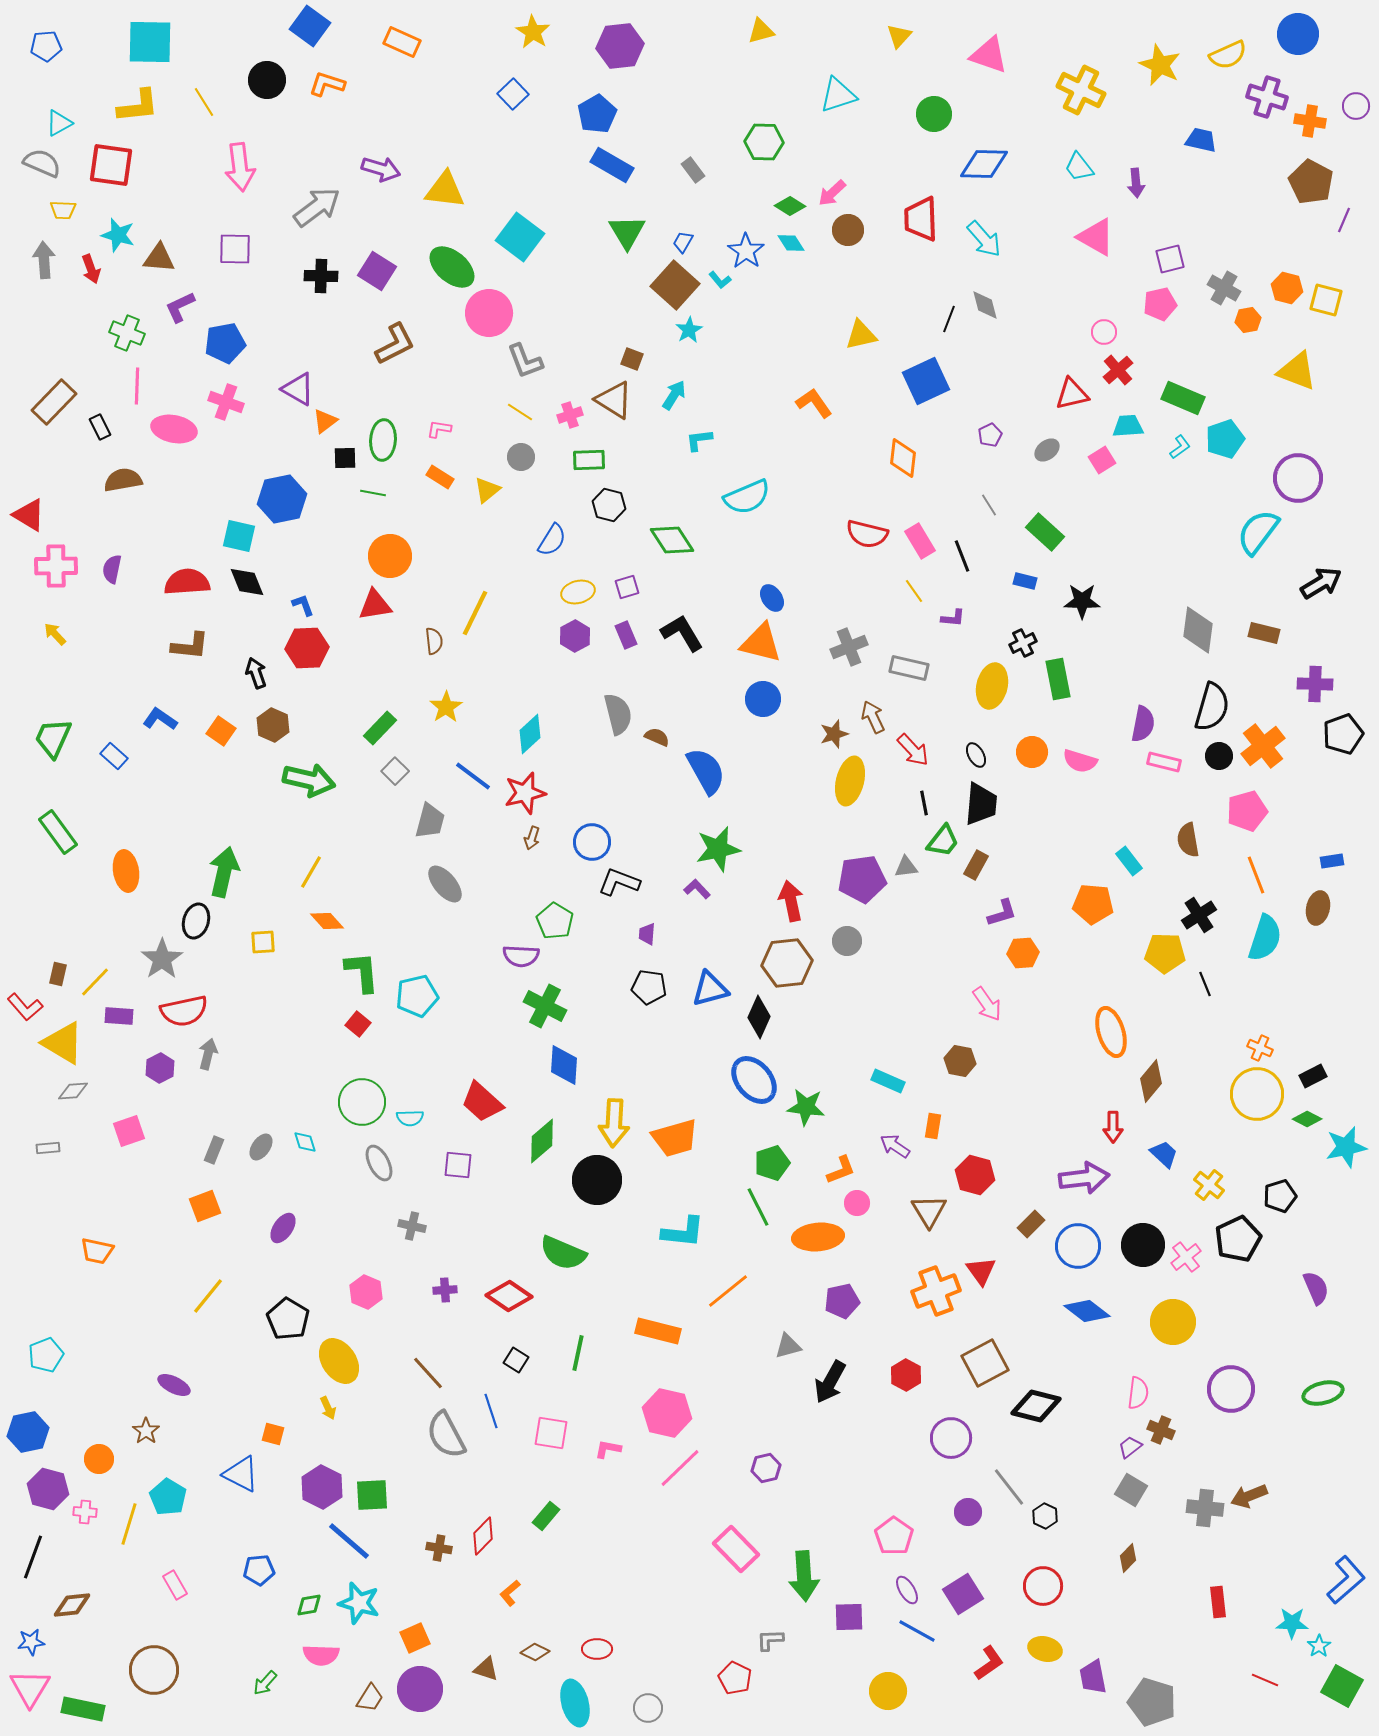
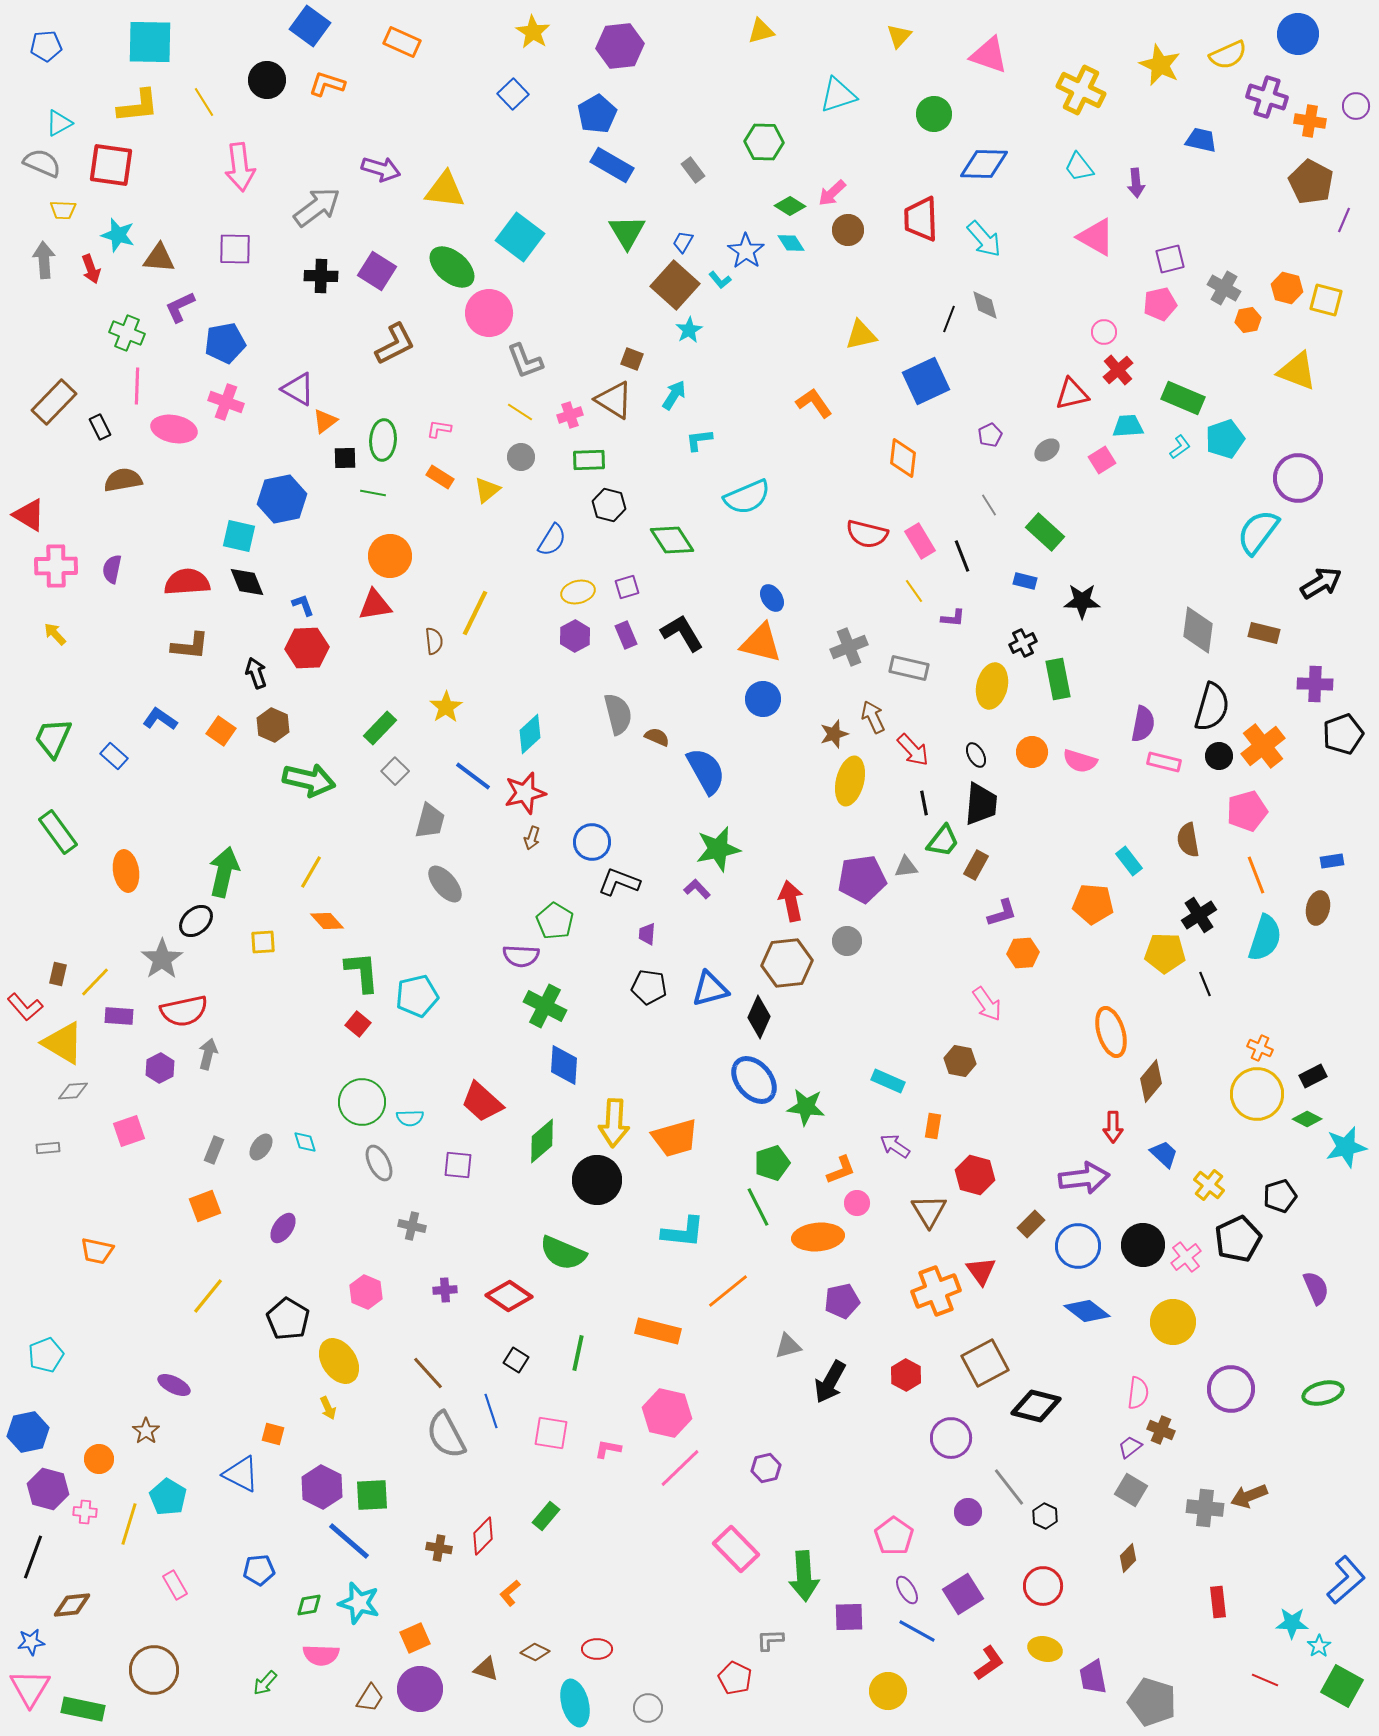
black ellipse at (196, 921): rotated 32 degrees clockwise
